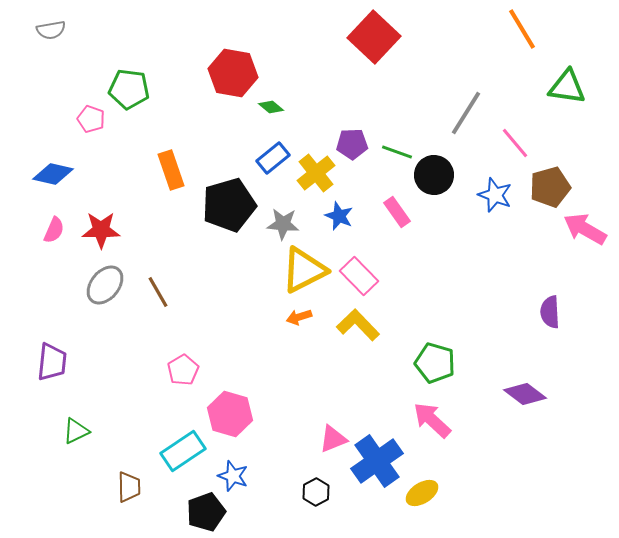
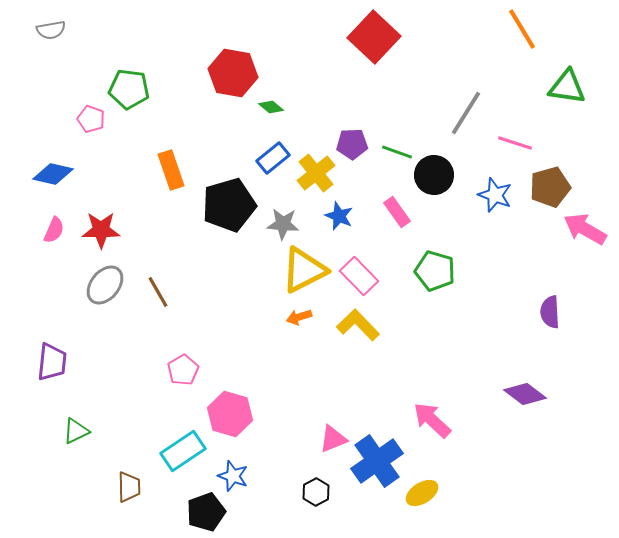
pink line at (515, 143): rotated 32 degrees counterclockwise
green pentagon at (435, 363): moved 92 px up
